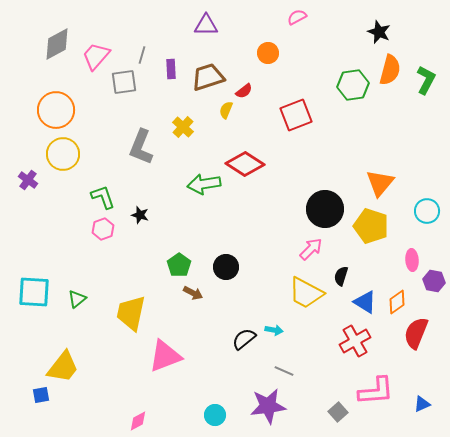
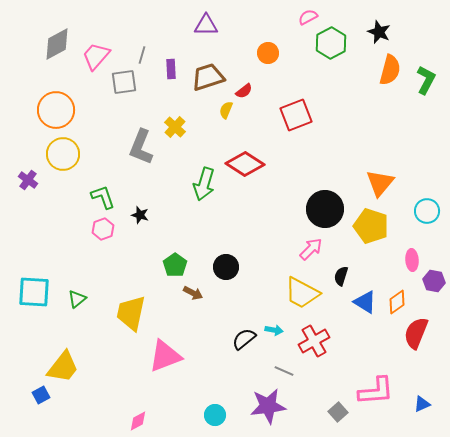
pink semicircle at (297, 17): moved 11 px right
green hexagon at (353, 85): moved 22 px left, 42 px up; rotated 20 degrees counterclockwise
yellow cross at (183, 127): moved 8 px left
green arrow at (204, 184): rotated 64 degrees counterclockwise
green pentagon at (179, 265): moved 4 px left
yellow trapezoid at (306, 293): moved 4 px left
red cross at (355, 341): moved 41 px left
blue square at (41, 395): rotated 18 degrees counterclockwise
